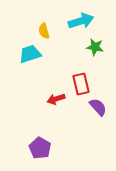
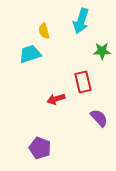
cyan arrow: rotated 125 degrees clockwise
green star: moved 7 px right, 4 px down; rotated 12 degrees counterclockwise
red rectangle: moved 2 px right, 2 px up
purple semicircle: moved 1 px right, 11 px down
purple pentagon: rotated 10 degrees counterclockwise
